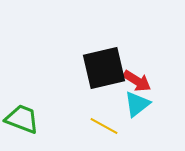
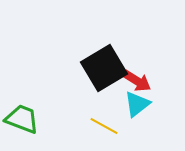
black square: rotated 18 degrees counterclockwise
